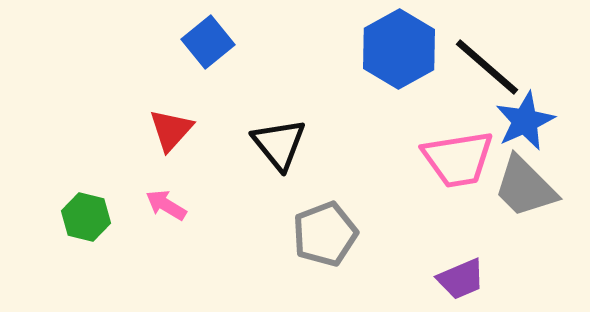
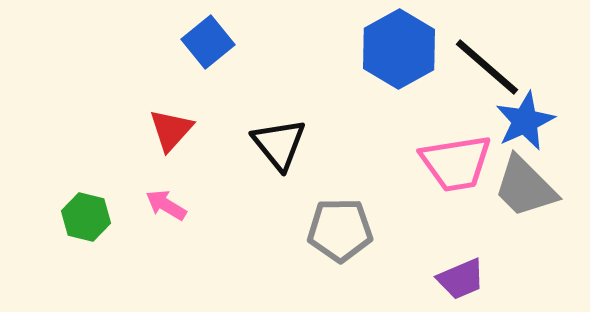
pink trapezoid: moved 2 px left, 4 px down
gray pentagon: moved 15 px right, 4 px up; rotated 20 degrees clockwise
